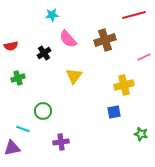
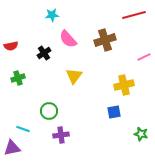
green circle: moved 6 px right
purple cross: moved 7 px up
